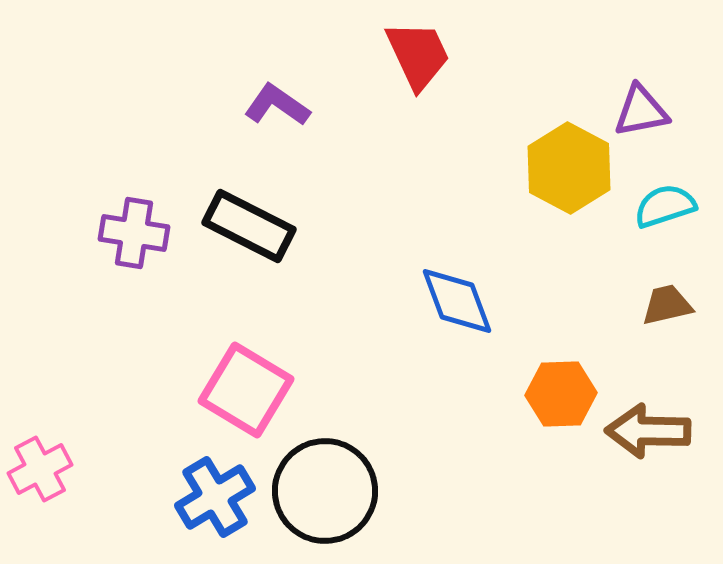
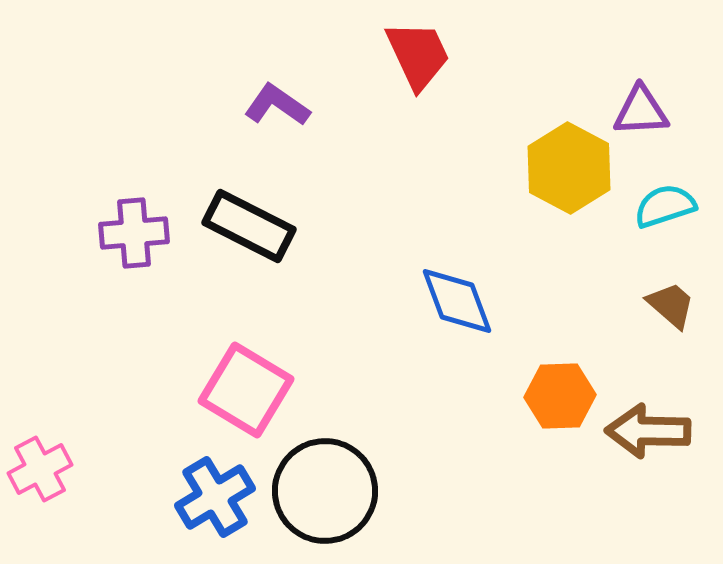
purple triangle: rotated 8 degrees clockwise
purple cross: rotated 14 degrees counterclockwise
brown trapezoid: moved 4 px right; rotated 54 degrees clockwise
orange hexagon: moved 1 px left, 2 px down
